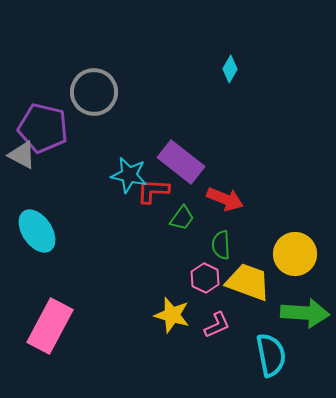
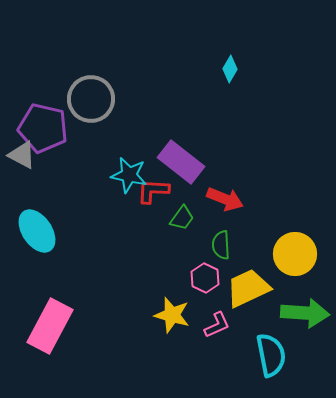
gray circle: moved 3 px left, 7 px down
yellow trapezoid: moved 6 px down; rotated 45 degrees counterclockwise
